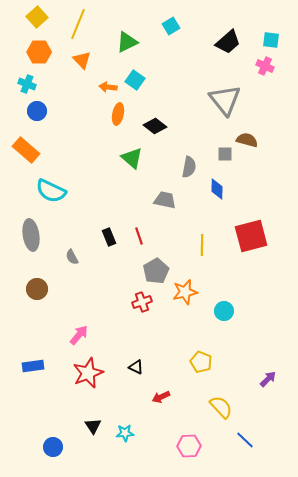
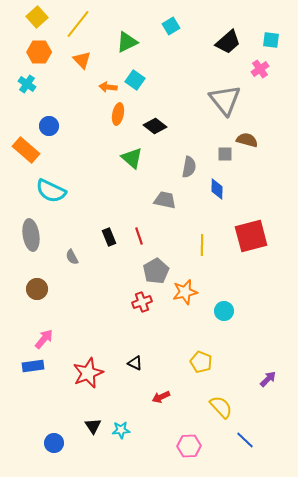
yellow line at (78, 24): rotated 16 degrees clockwise
pink cross at (265, 66): moved 5 px left, 3 px down; rotated 30 degrees clockwise
cyan cross at (27, 84): rotated 12 degrees clockwise
blue circle at (37, 111): moved 12 px right, 15 px down
pink arrow at (79, 335): moved 35 px left, 4 px down
black triangle at (136, 367): moved 1 px left, 4 px up
cyan star at (125, 433): moved 4 px left, 3 px up
blue circle at (53, 447): moved 1 px right, 4 px up
